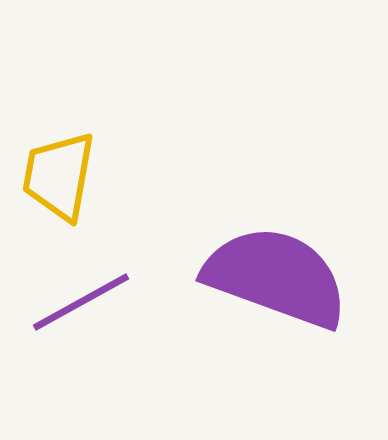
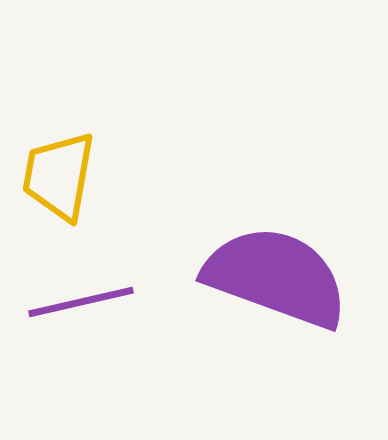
purple line: rotated 16 degrees clockwise
